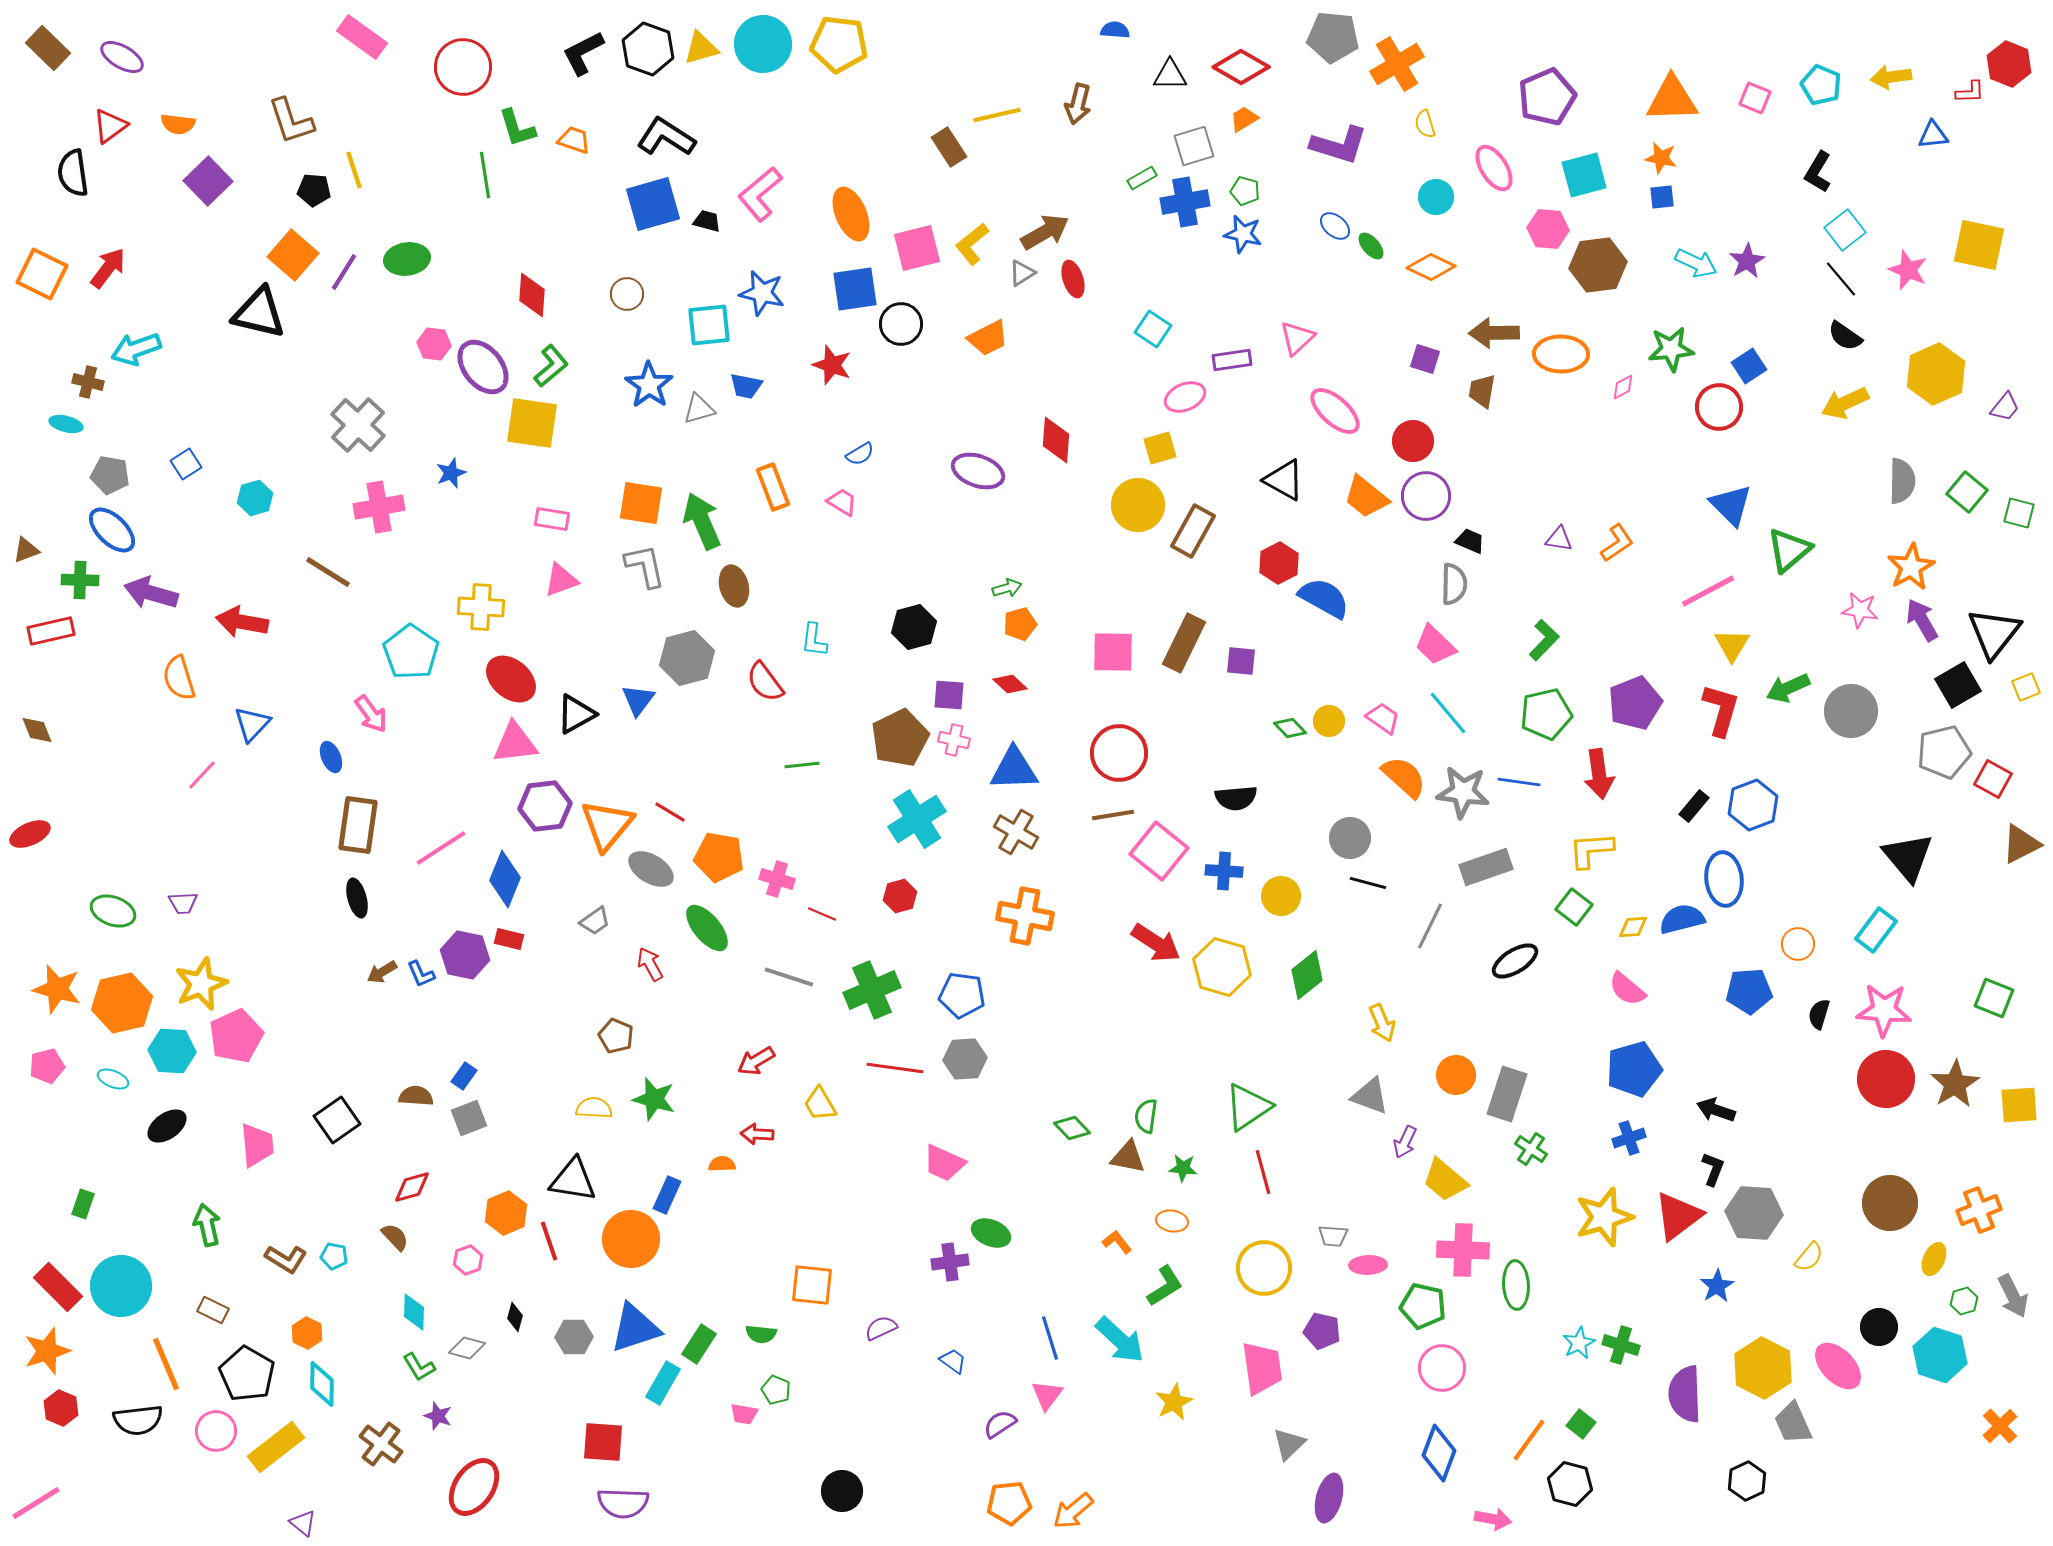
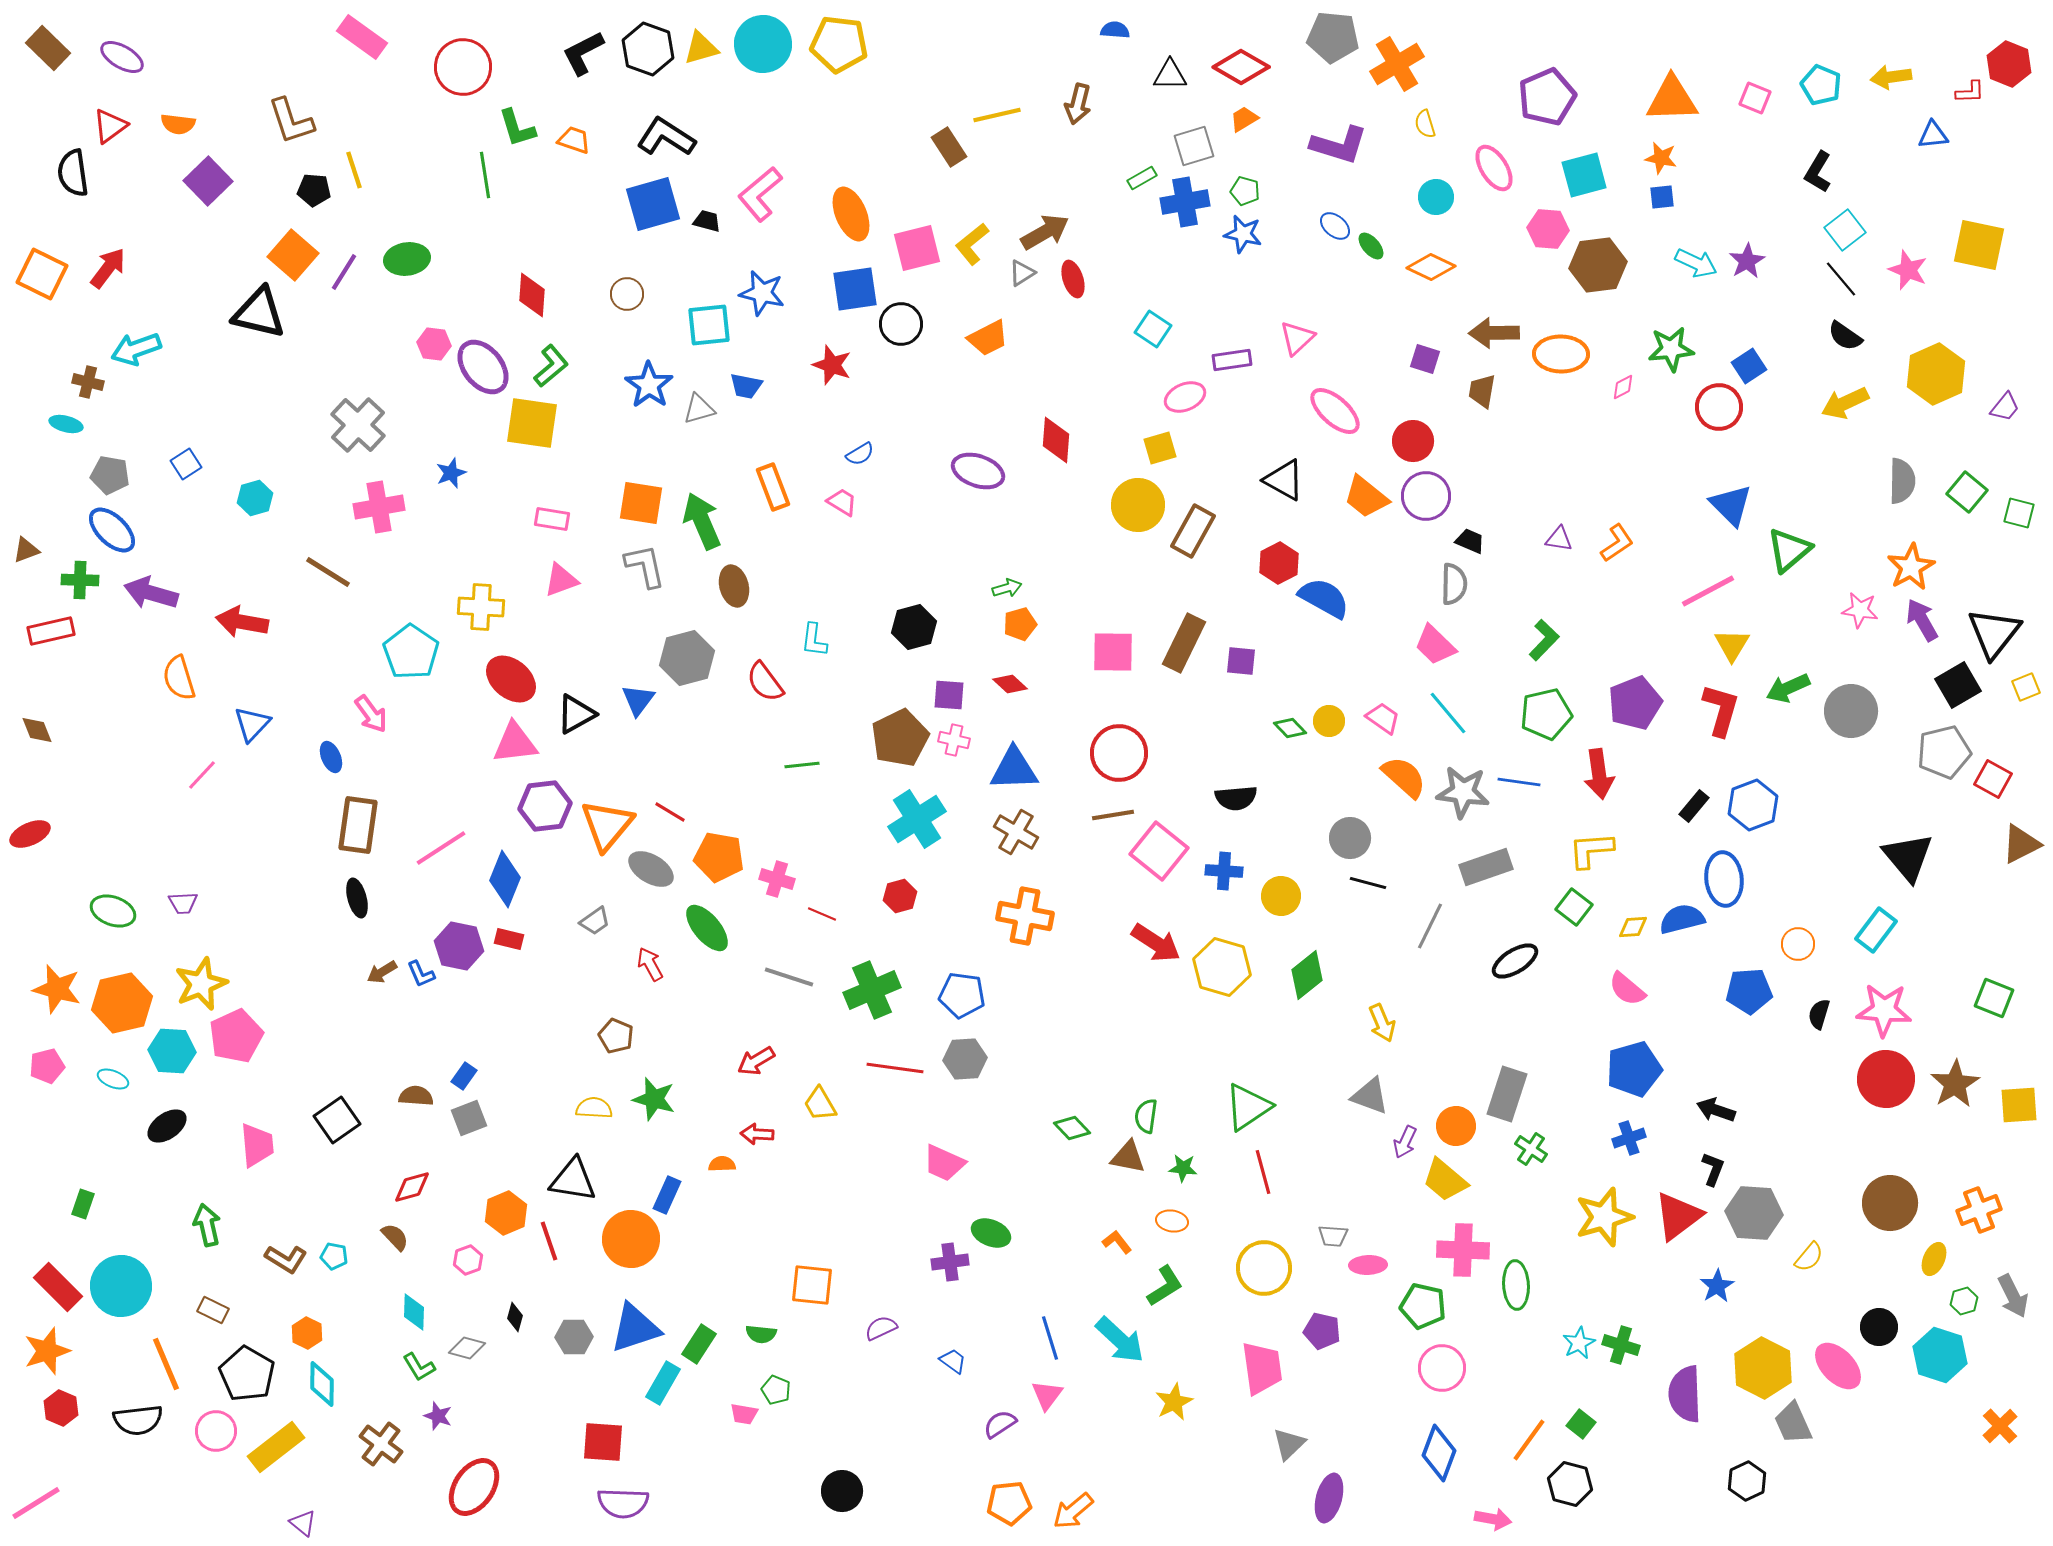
purple hexagon at (465, 955): moved 6 px left, 9 px up
orange circle at (1456, 1075): moved 51 px down
